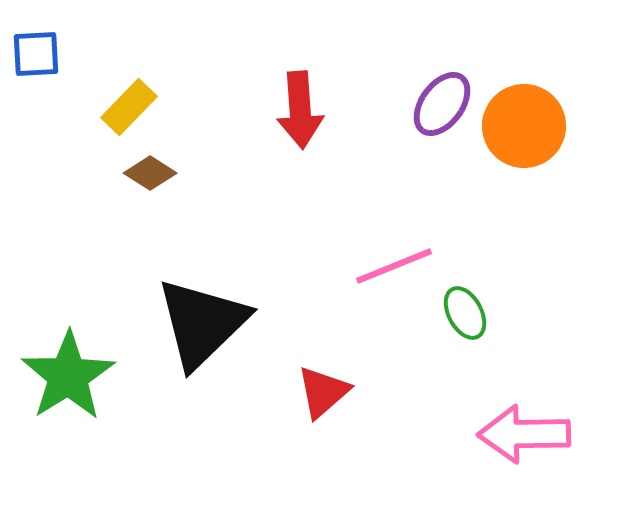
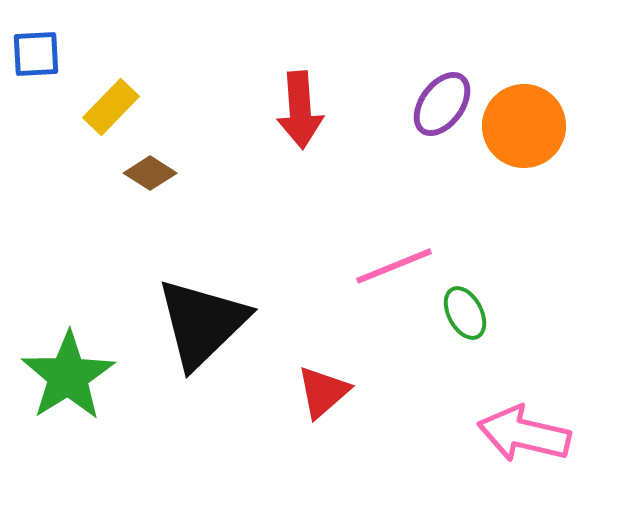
yellow rectangle: moved 18 px left
pink arrow: rotated 14 degrees clockwise
